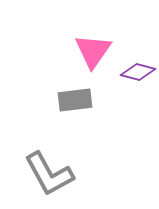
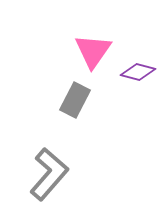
gray rectangle: rotated 56 degrees counterclockwise
gray L-shape: rotated 110 degrees counterclockwise
